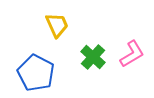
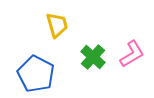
yellow trapezoid: rotated 8 degrees clockwise
blue pentagon: moved 1 px down
